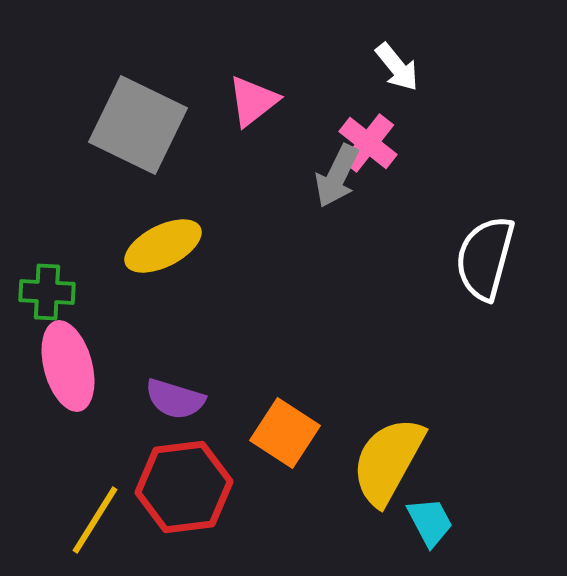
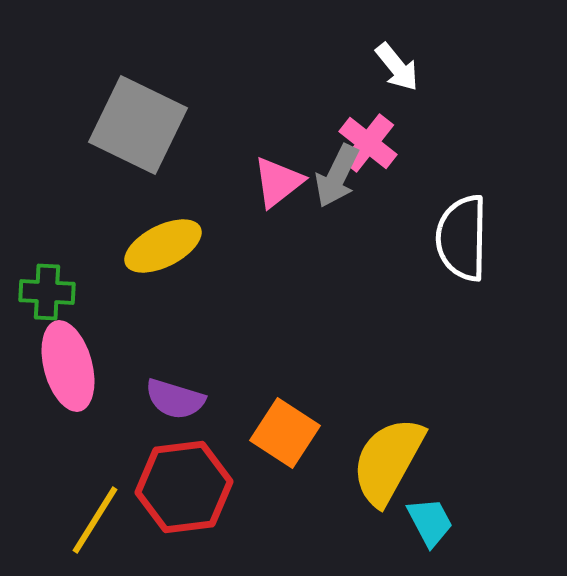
pink triangle: moved 25 px right, 81 px down
white semicircle: moved 23 px left, 20 px up; rotated 14 degrees counterclockwise
